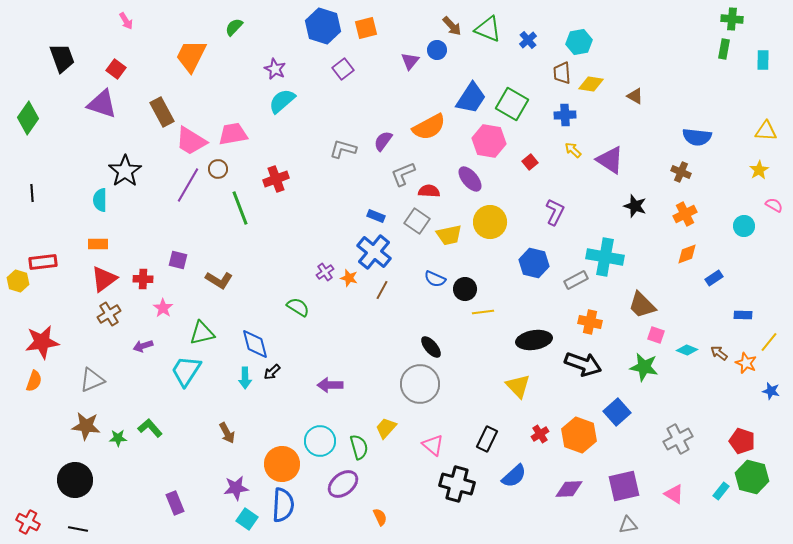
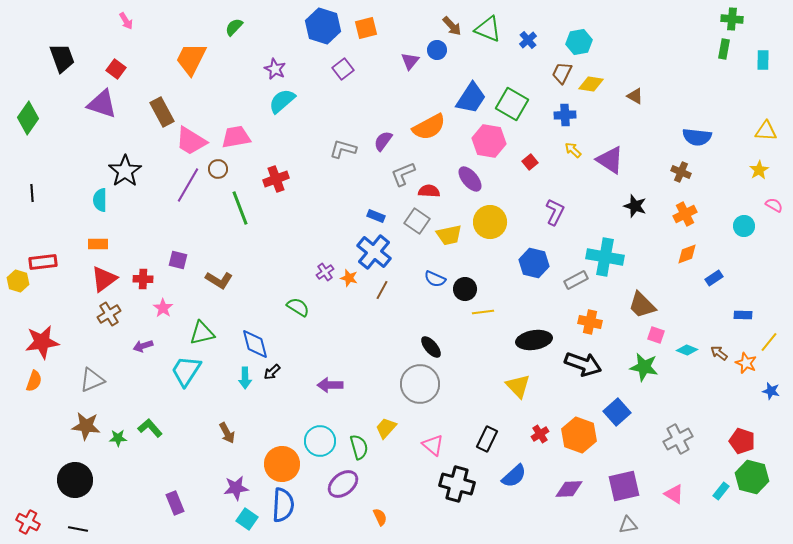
orange trapezoid at (191, 56): moved 3 px down
brown trapezoid at (562, 73): rotated 30 degrees clockwise
pink trapezoid at (233, 134): moved 3 px right, 3 px down
